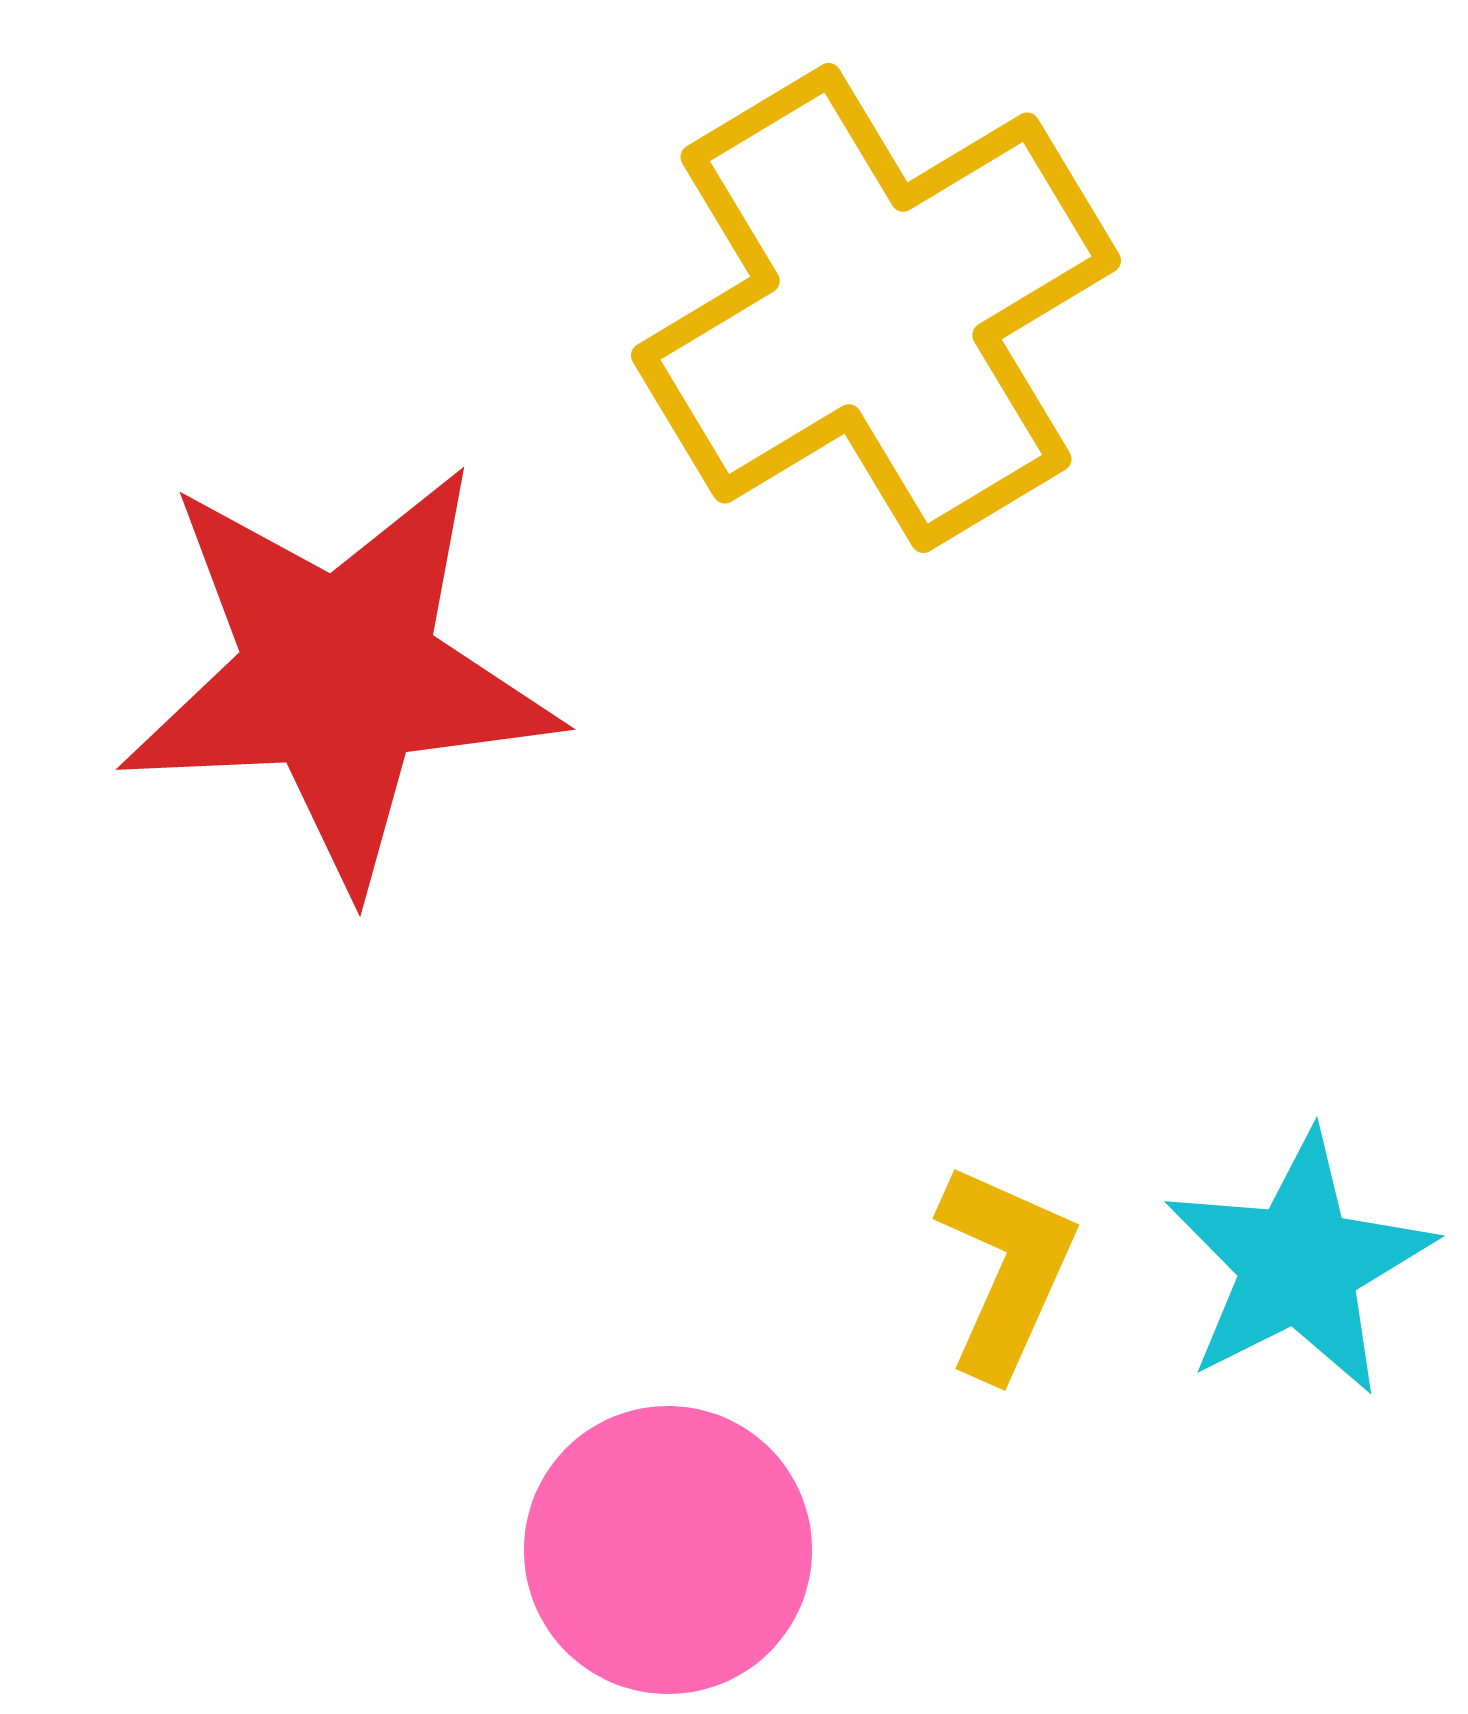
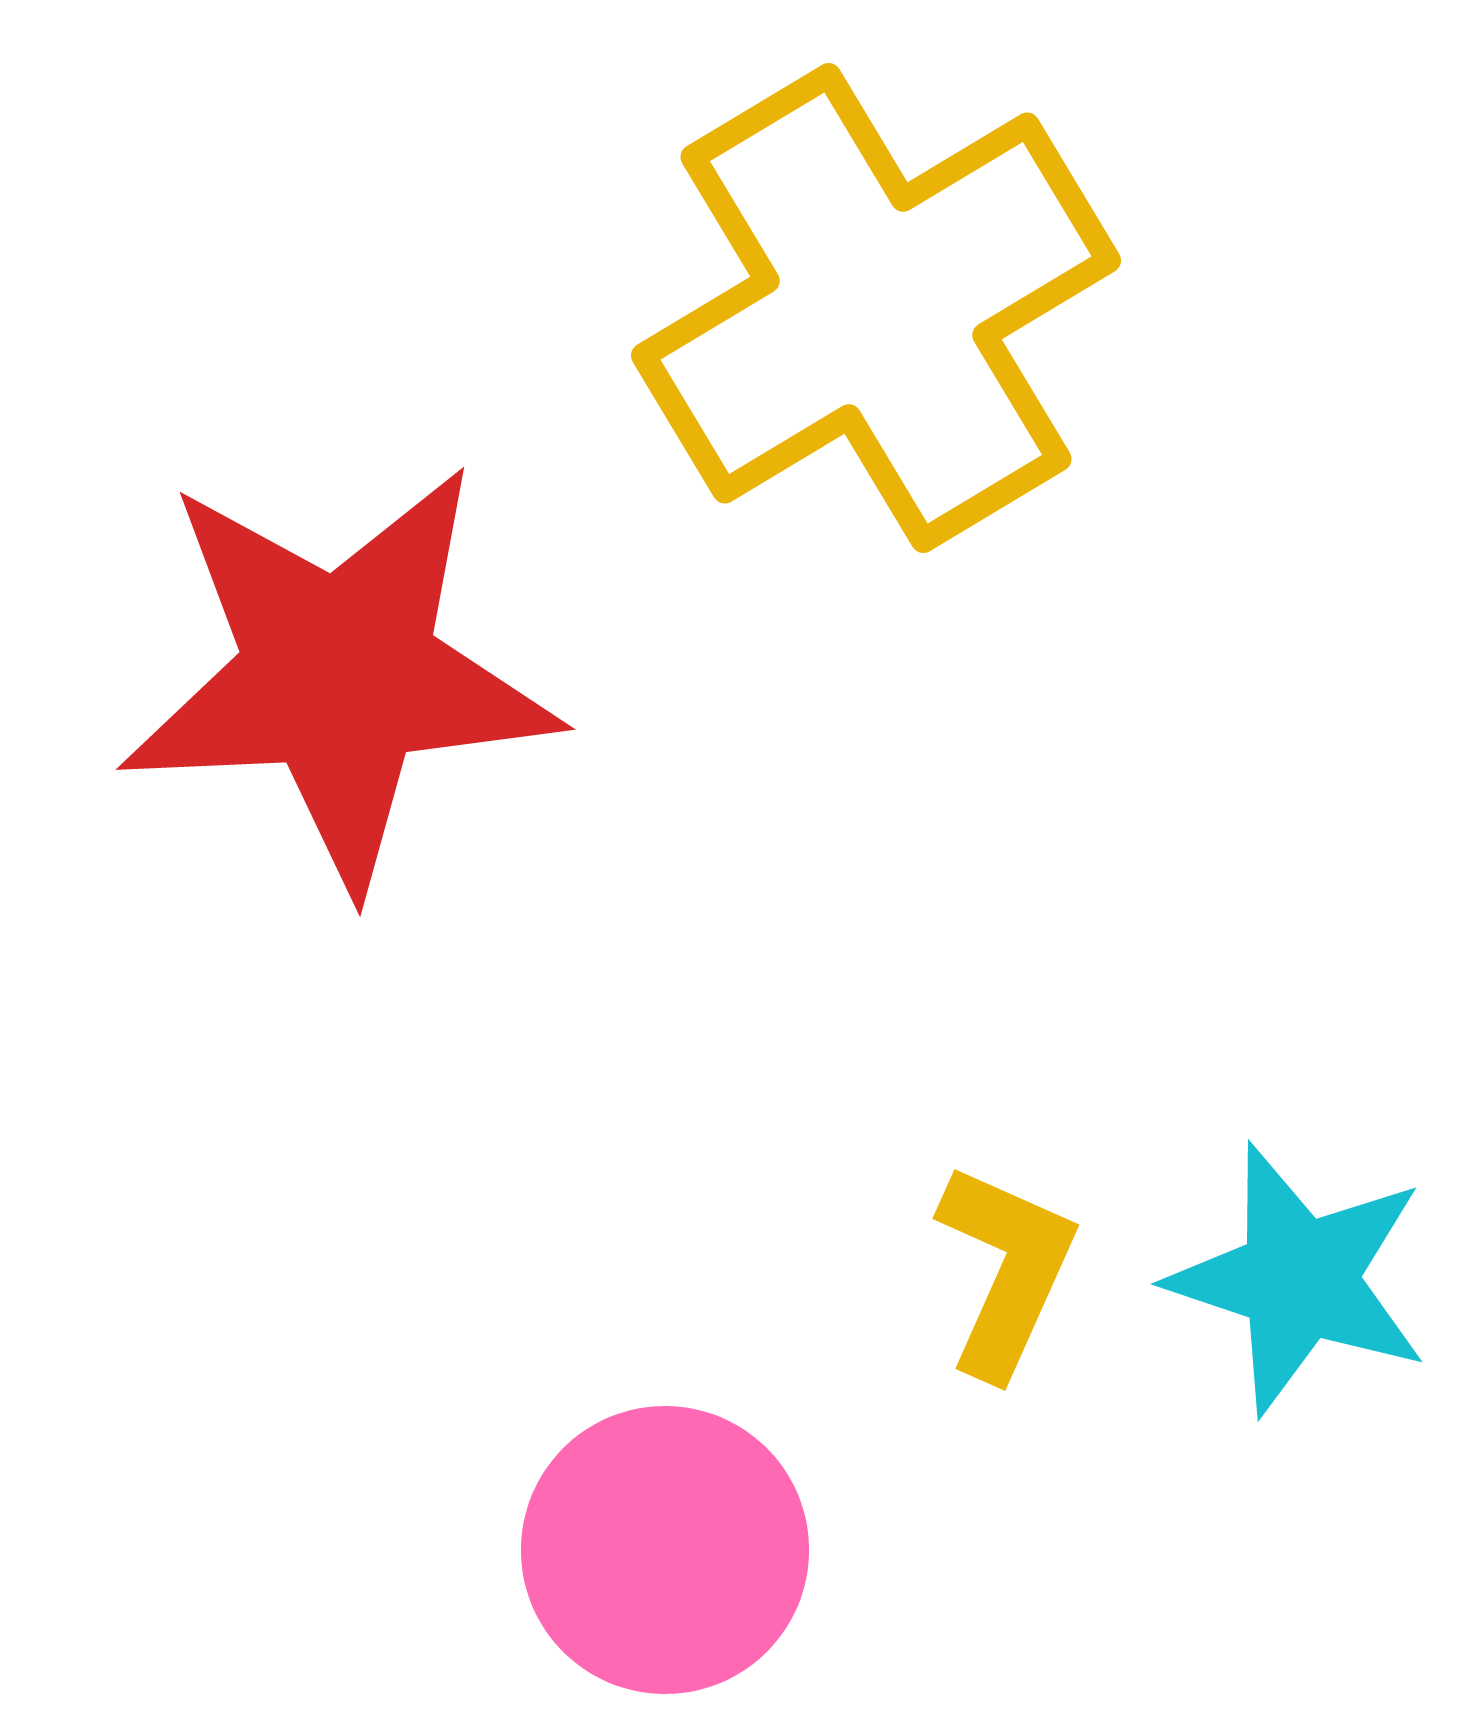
cyan star: moved 15 px down; rotated 27 degrees counterclockwise
pink circle: moved 3 px left
